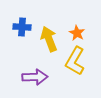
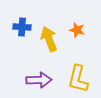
orange star: moved 3 px up; rotated 14 degrees counterclockwise
yellow L-shape: moved 3 px right, 18 px down; rotated 16 degrees counterclockwise
purple arrow: moved 4 px right, 3 px down
